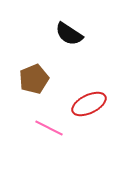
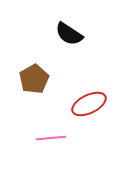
brown pentagon: rotated 8 degrees counterclockwise
pink line: moved 2 px right, 10 px down; rotated 32 degrees counterclockwise
